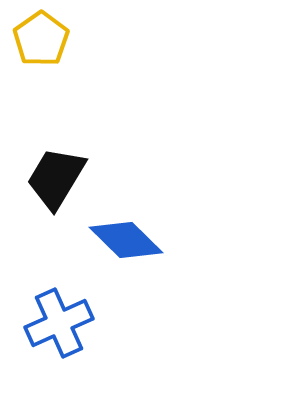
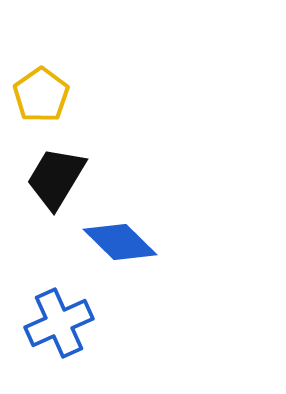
yellow pentagon: moved 56 px down
blue diamond: moved 6 px left, 2 px down
